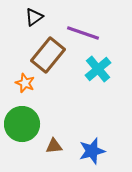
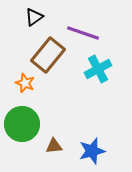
cyan cross: rotated 12 degrees clockwise
